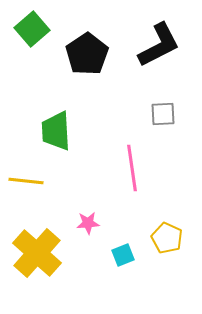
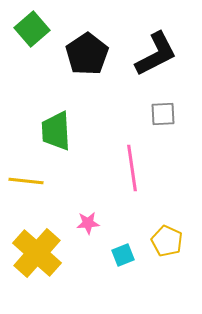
black L-shape: moved 3 px left, 9 px down
yellow pentagon: moved 3 px down
